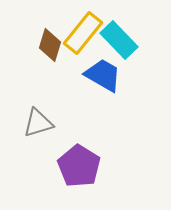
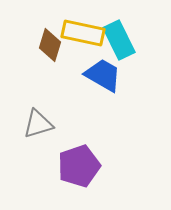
yellow rectangle: rotated 63 degrees clockwise
cyan rectangle: rotated 18 degrees clockwise
gray triangle: moved 1 px down
purple pentagon: rotated 21 degrees clockwise
